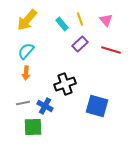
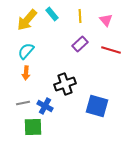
yellow line: moved 3 px up; rotated 16 degrees clockwise
cyan rectangle: moved 10 px left, 10 px up
